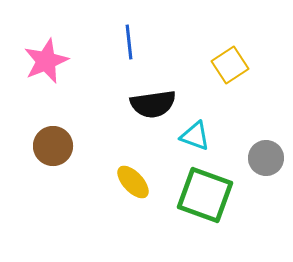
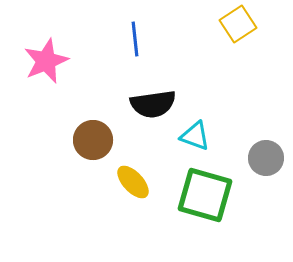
blue line: moved 6 px right, 3 px up
yellow square: moved 8 px right, 41 px up
brown circle: moved 40 px right, 6 px up
green square: rotated 4 degrees counterclockwise
